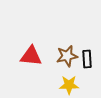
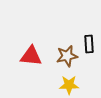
black rectangle: moved 2 px right, 15 px up
